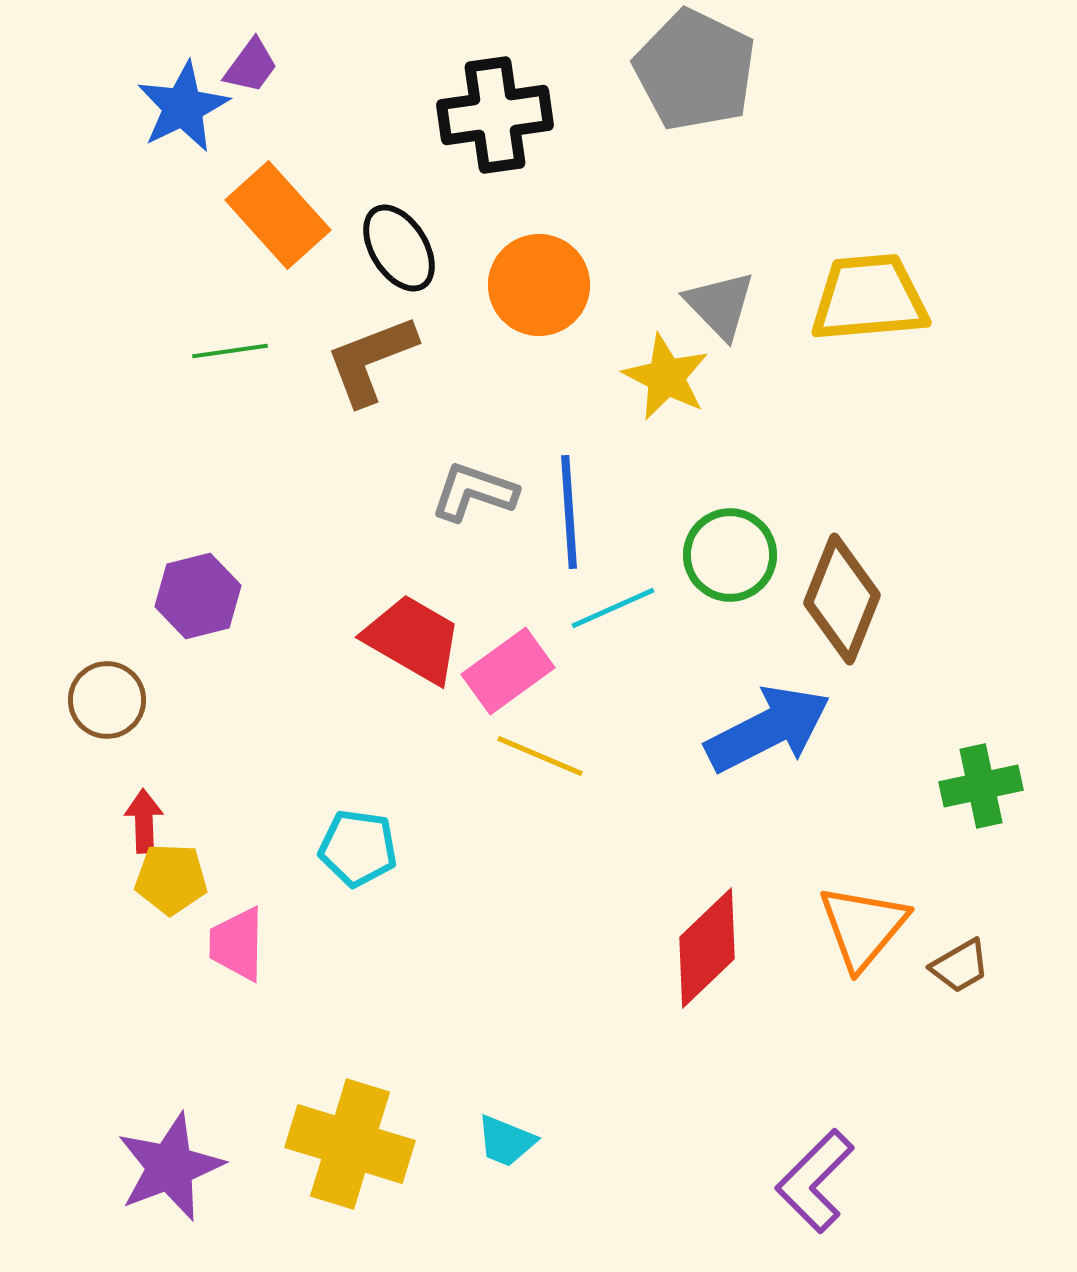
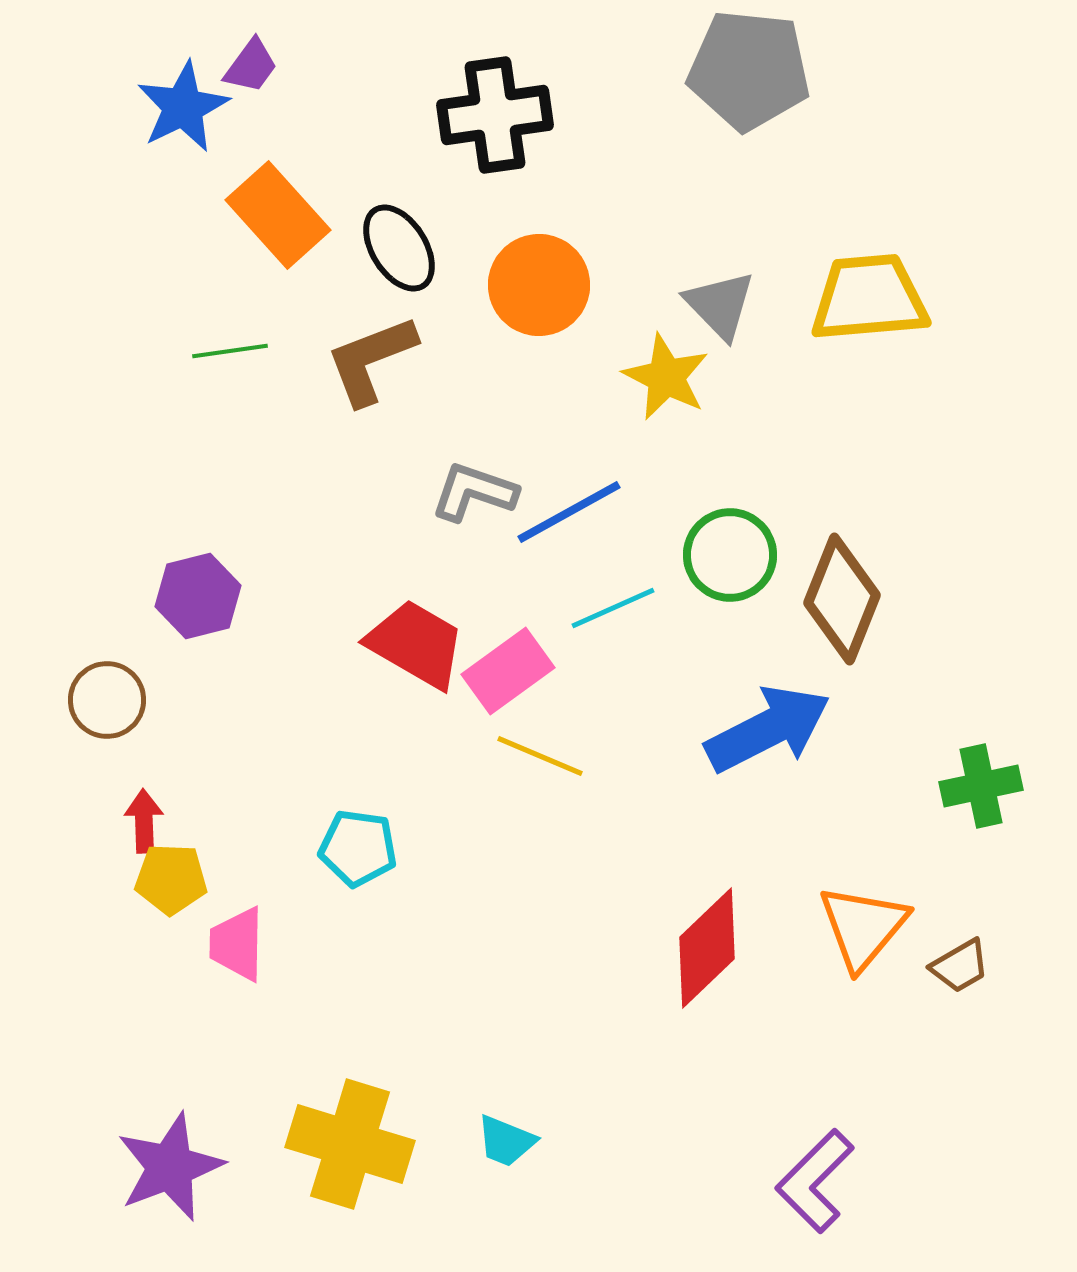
gray pentagon: moved 54 px right; rotated 20 degrees counterclockwise
blue line: rotated 65 degrees clockwise
red trapezoid: moved 3 px right, 5 px down
